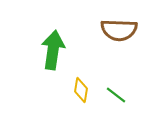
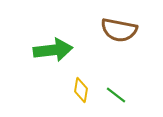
brown semicircle: rotated 9 degrees clockwise
green arrow: rotated 75 degrees clockwise
